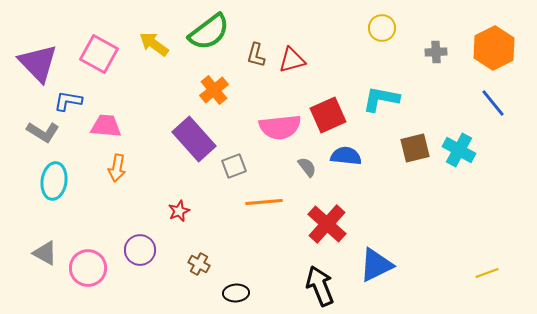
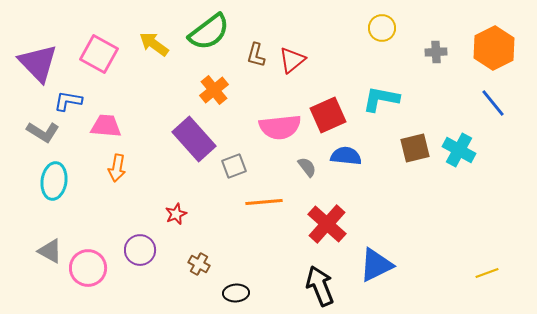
red triangle: rotated 24 degrees counterclockwise
red star: moved 3 px left, 3 px down
gray triangle: moved 5 px right, 2 px up
